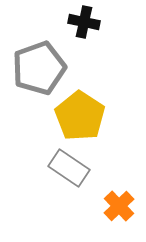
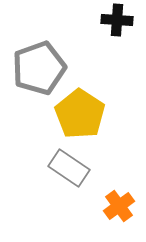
black cross: moved 33 px right, 2 px up; rotated 8 degrees counterclockwise
yellow pentagon: moved 2 px up
orange cross: rotated 8 degrees clockwise
